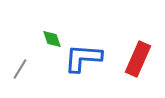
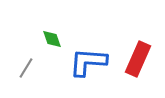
blue L-shape: moved 5 px right, 4 px down
gray line: moved 6 px right, 1 px up
